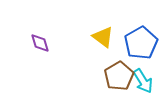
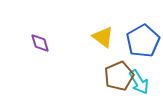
blue pentagon: moved 2 px right, 2 px up
brown pentagon: rotated 8 degrees clockwise
cyan arrow: moved 4 px left, 1 px down
